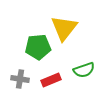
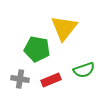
green pentagon: moved 1 px left, 2 px down; rotated 15 degrees clockwise
